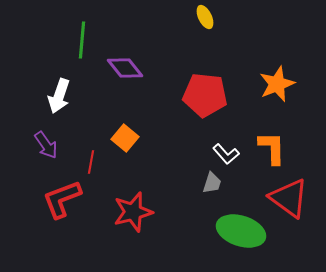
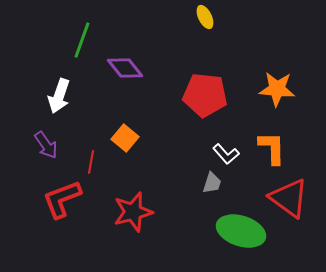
green line: rotated 15 degrees clockwise
orange star: moved 5 px down; rotated 27 degrees clockwise
